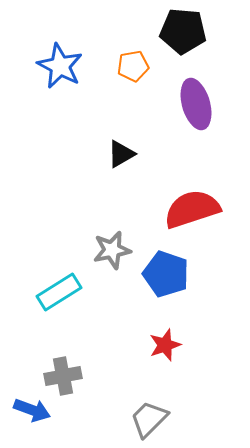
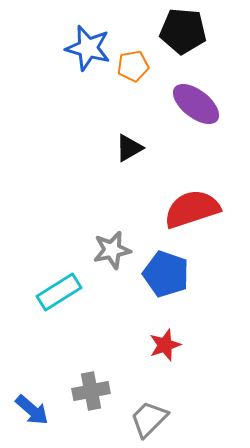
blue star: moved 28 px right, 18 px up; rotated 12 degrees counterclockwise
purple ellipse: rotated 36 degrees counterclockwise
black triangle: moved 8 px right, 6 px up
gray cross: moved 28 px right, 15 px down
blue arrow: rotated 21 degrees clockwise
